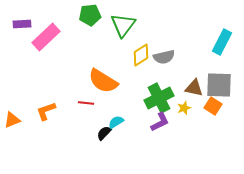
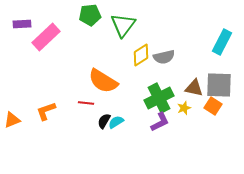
black semicircle: moved 12 px up; rotated 14 degrees counterclockwise
